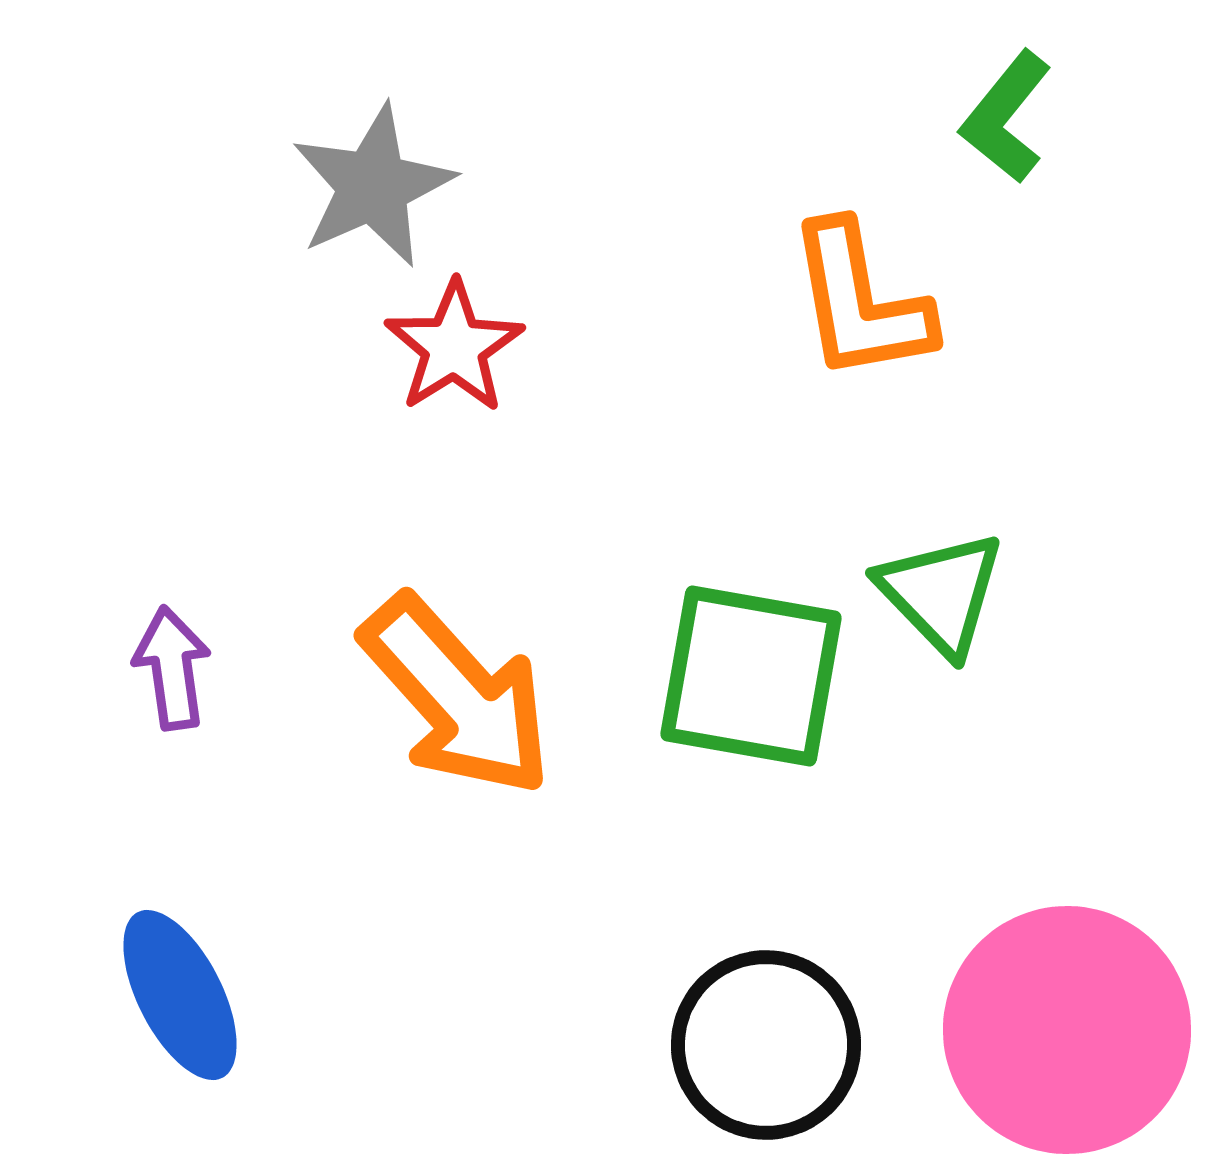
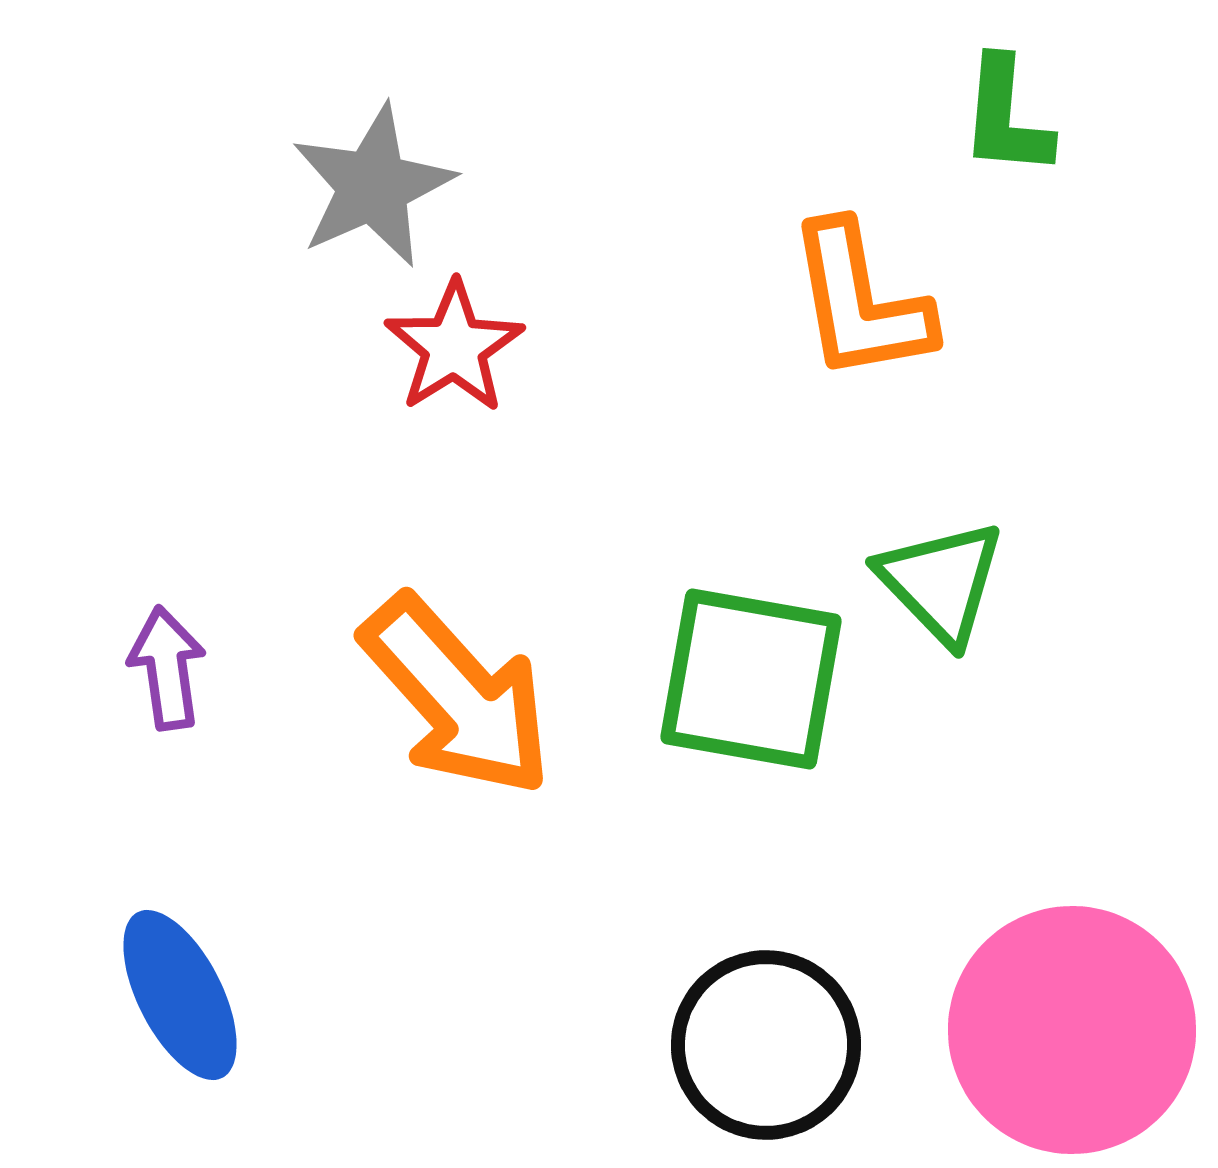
green L-shape: rotated 34 degrees counterclockwise
green triangle: moved 11 px up
purple arrow: moved 5 px left
green square: moved 3 px down
pink circle: moved 5 px right
